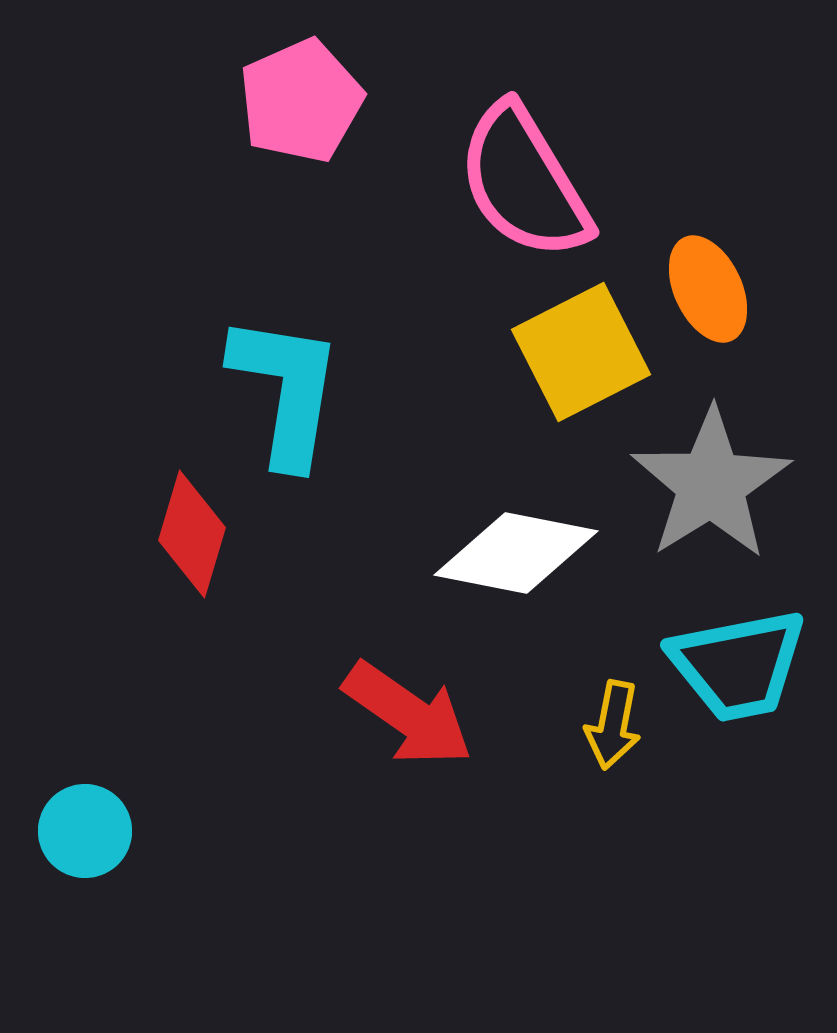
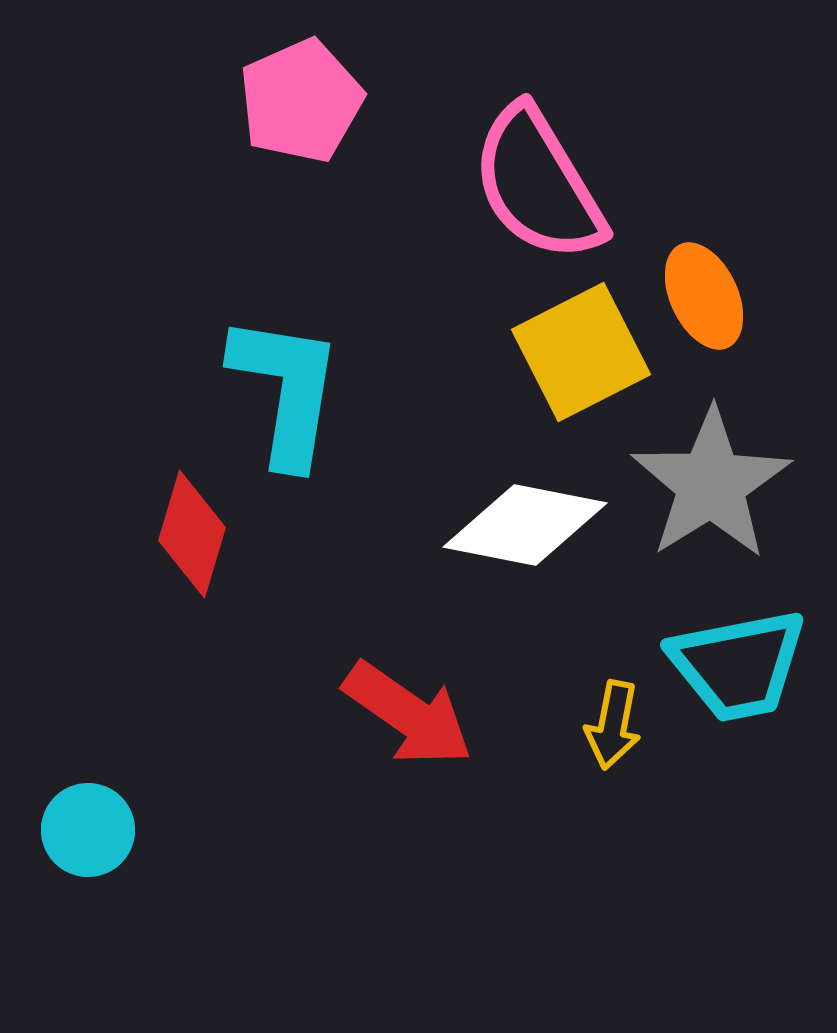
pink semicircle: moved 14 px right, 2 px down
orange ellipse: moved 4 px left, 7 px down
white diamond: moved 9 px right, 28 px up
cyan circle: moved 3 px right, 1 px up
